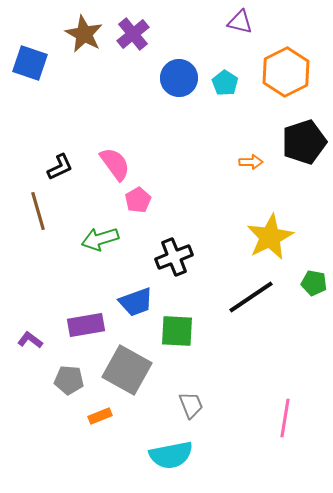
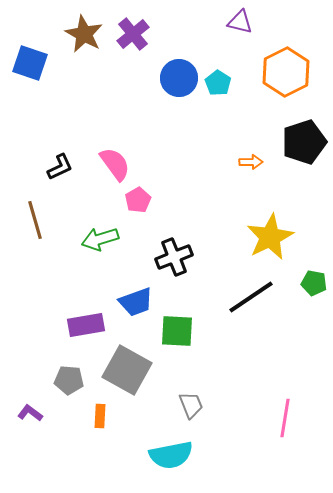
cyan pentagon: moved 7 px left
brown line: moved 3 px left, 9 px down
purple L-shape: moved 73 px down
orange rectangle: rotated 65 degrees counterclockwise
